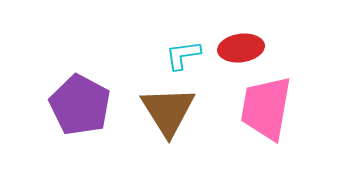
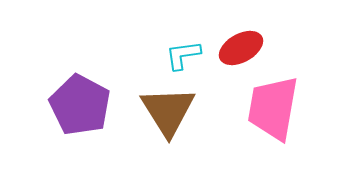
red ellipse: rotated 21 degrees counterclockwise
pink trapezoid: moved 7 px right
